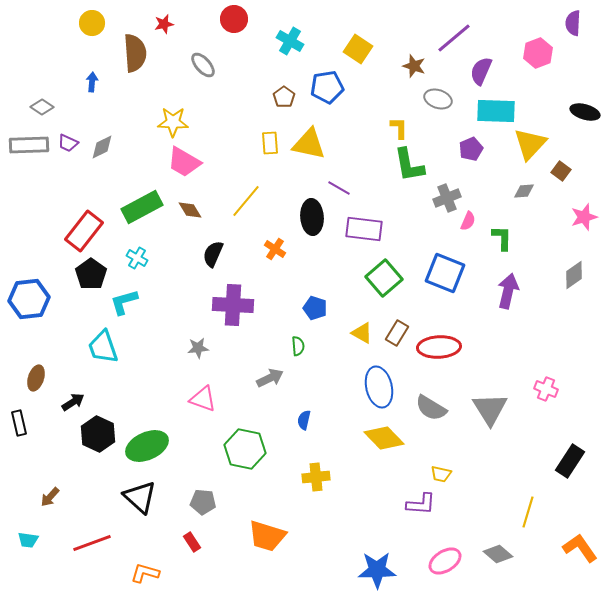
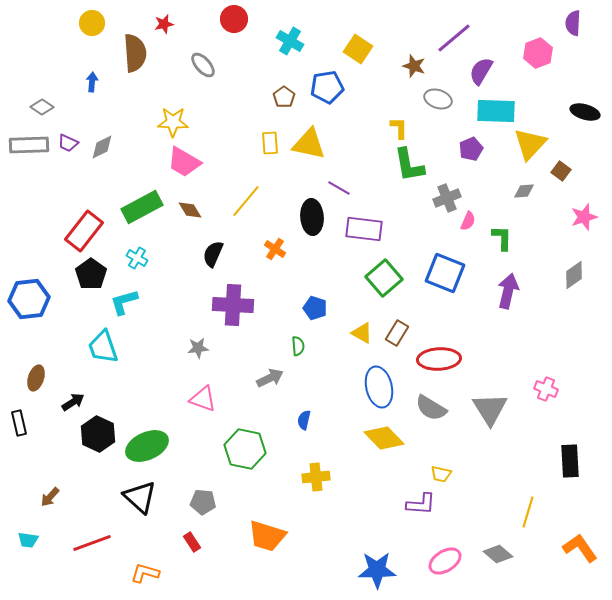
purple semicircle at (481, 71): rotated 8 degrees clockwise
red ellipse at (439, 347): moved 12 px down
black rectangle at (570, 461): rotated 36 degrees counterclockwise
